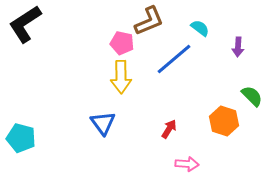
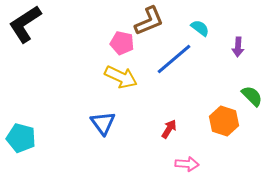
yellow arrow: rotated 64 degrees counterclockwise
